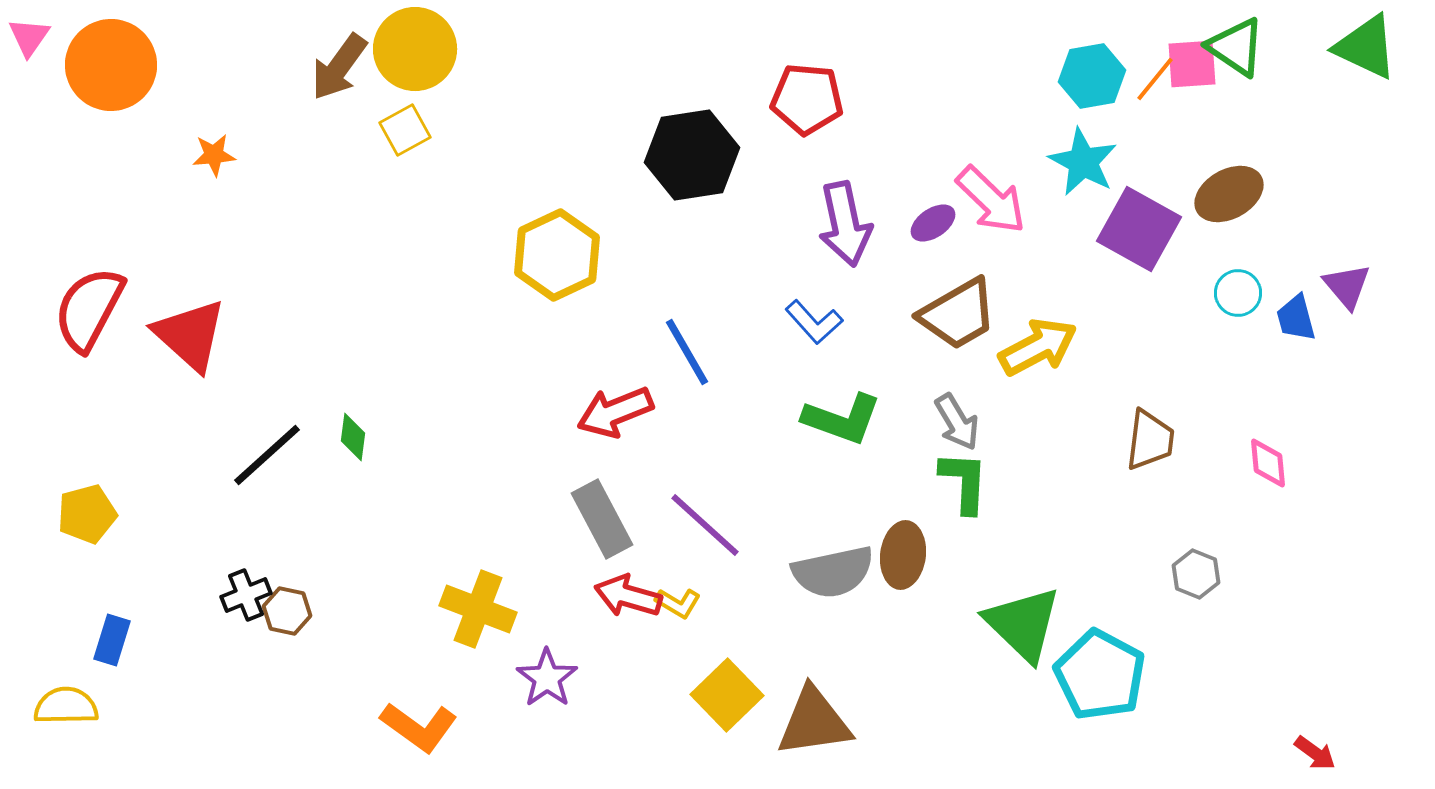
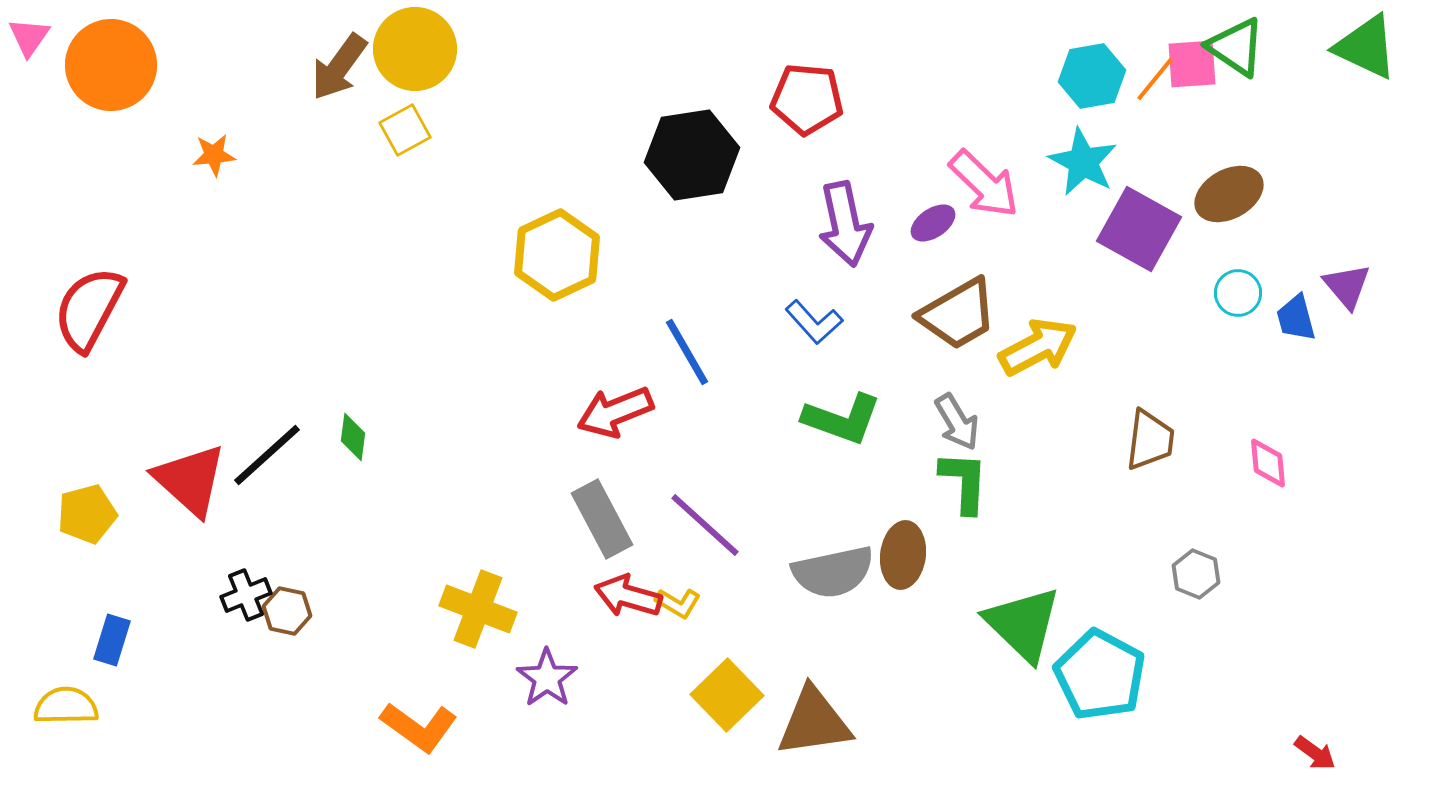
pink arrow at (991, 200): moved 7 px left, 16 px up
red triangle at (190, 335): moved 145 px down
